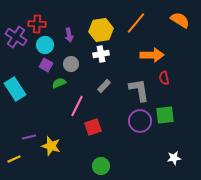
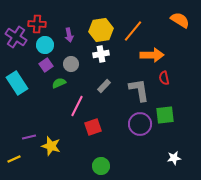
orange line: moved 3 px left, 8 px down
purple square: rotated 24 degrees clockwise
cyan rectangle: moved 2 px right, 6 px up
purple circle: moved 3 px down
